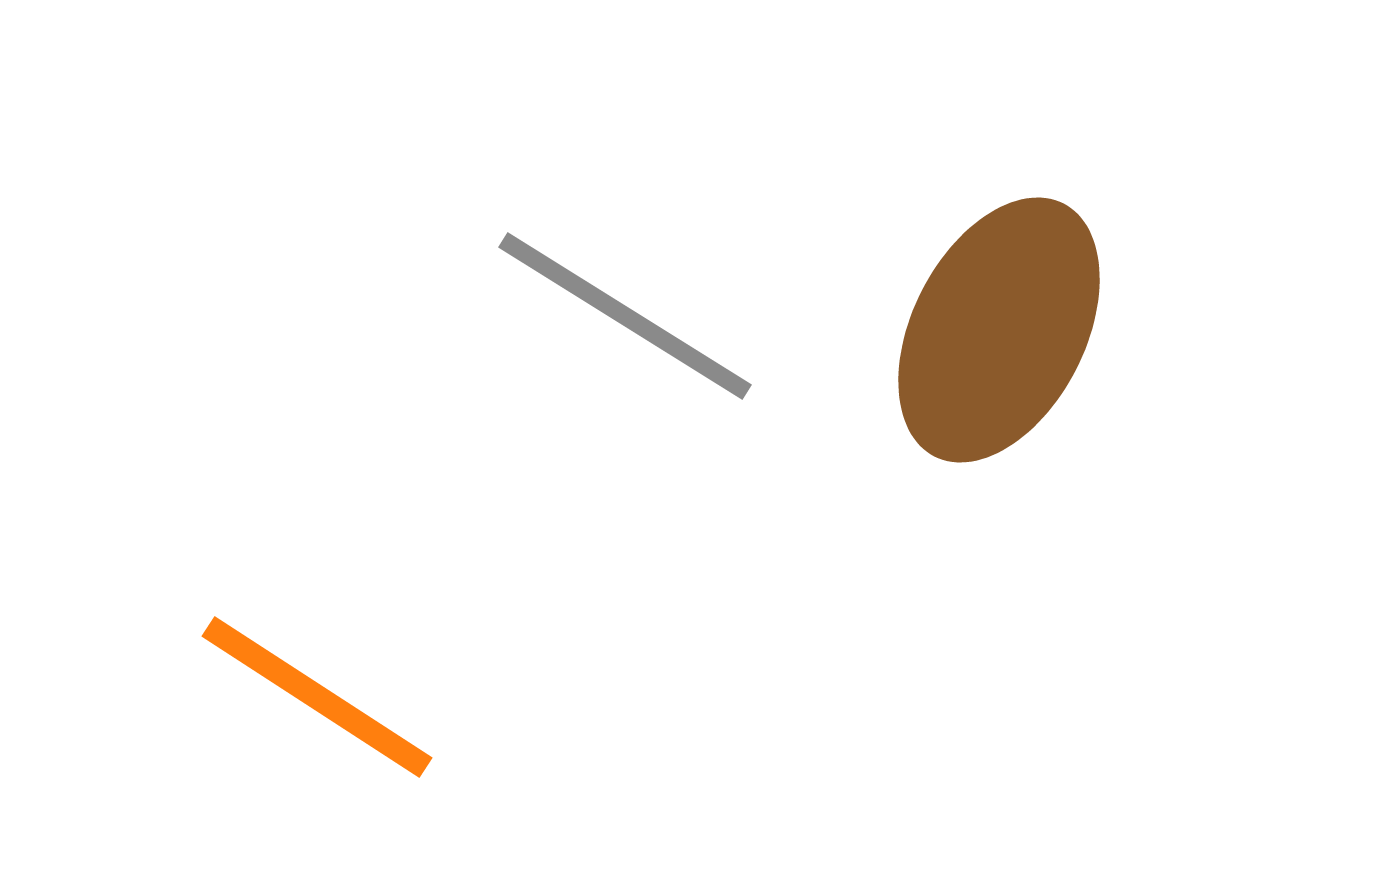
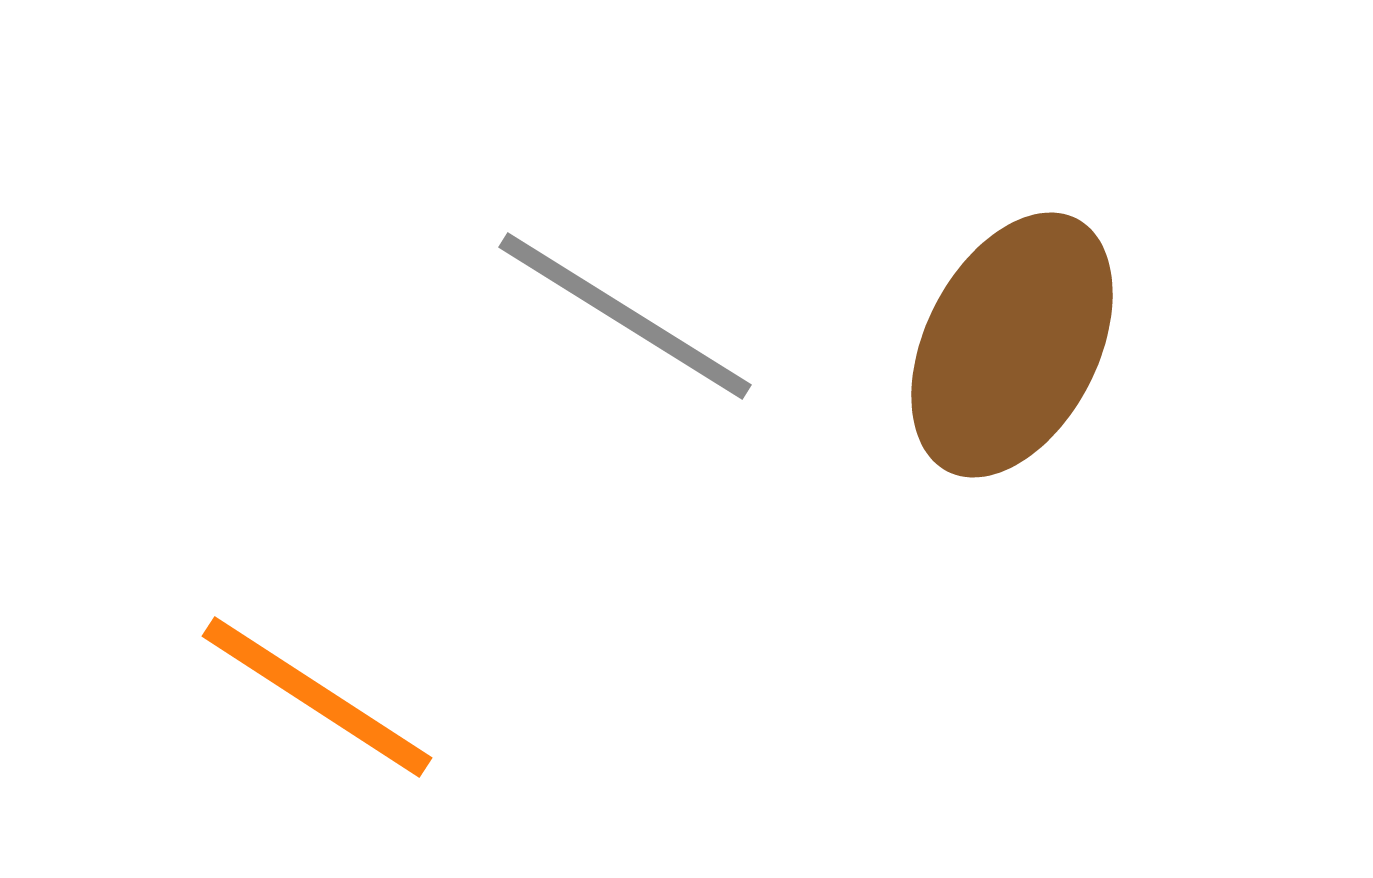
brown ellipse: moved 13 px right, 15 px down
